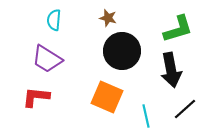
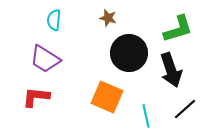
black circle: moved 7 px right, 2 px down
purple trapezoid: moved 2 px left
black arrow: rotated 8 degrees counterclockwise
